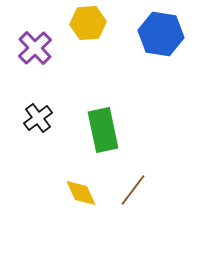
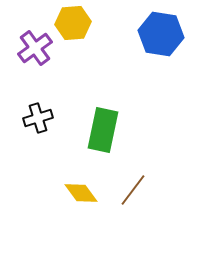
yellow hexagon: moved 15 px left
purple cross: rotated 8 degrees clockwise
black cross: rotated 20 degrees clockwise
green rectangle: rotated 24 degrees clockwise
yellow diamond: rotated 12 degrees counterclockwise
